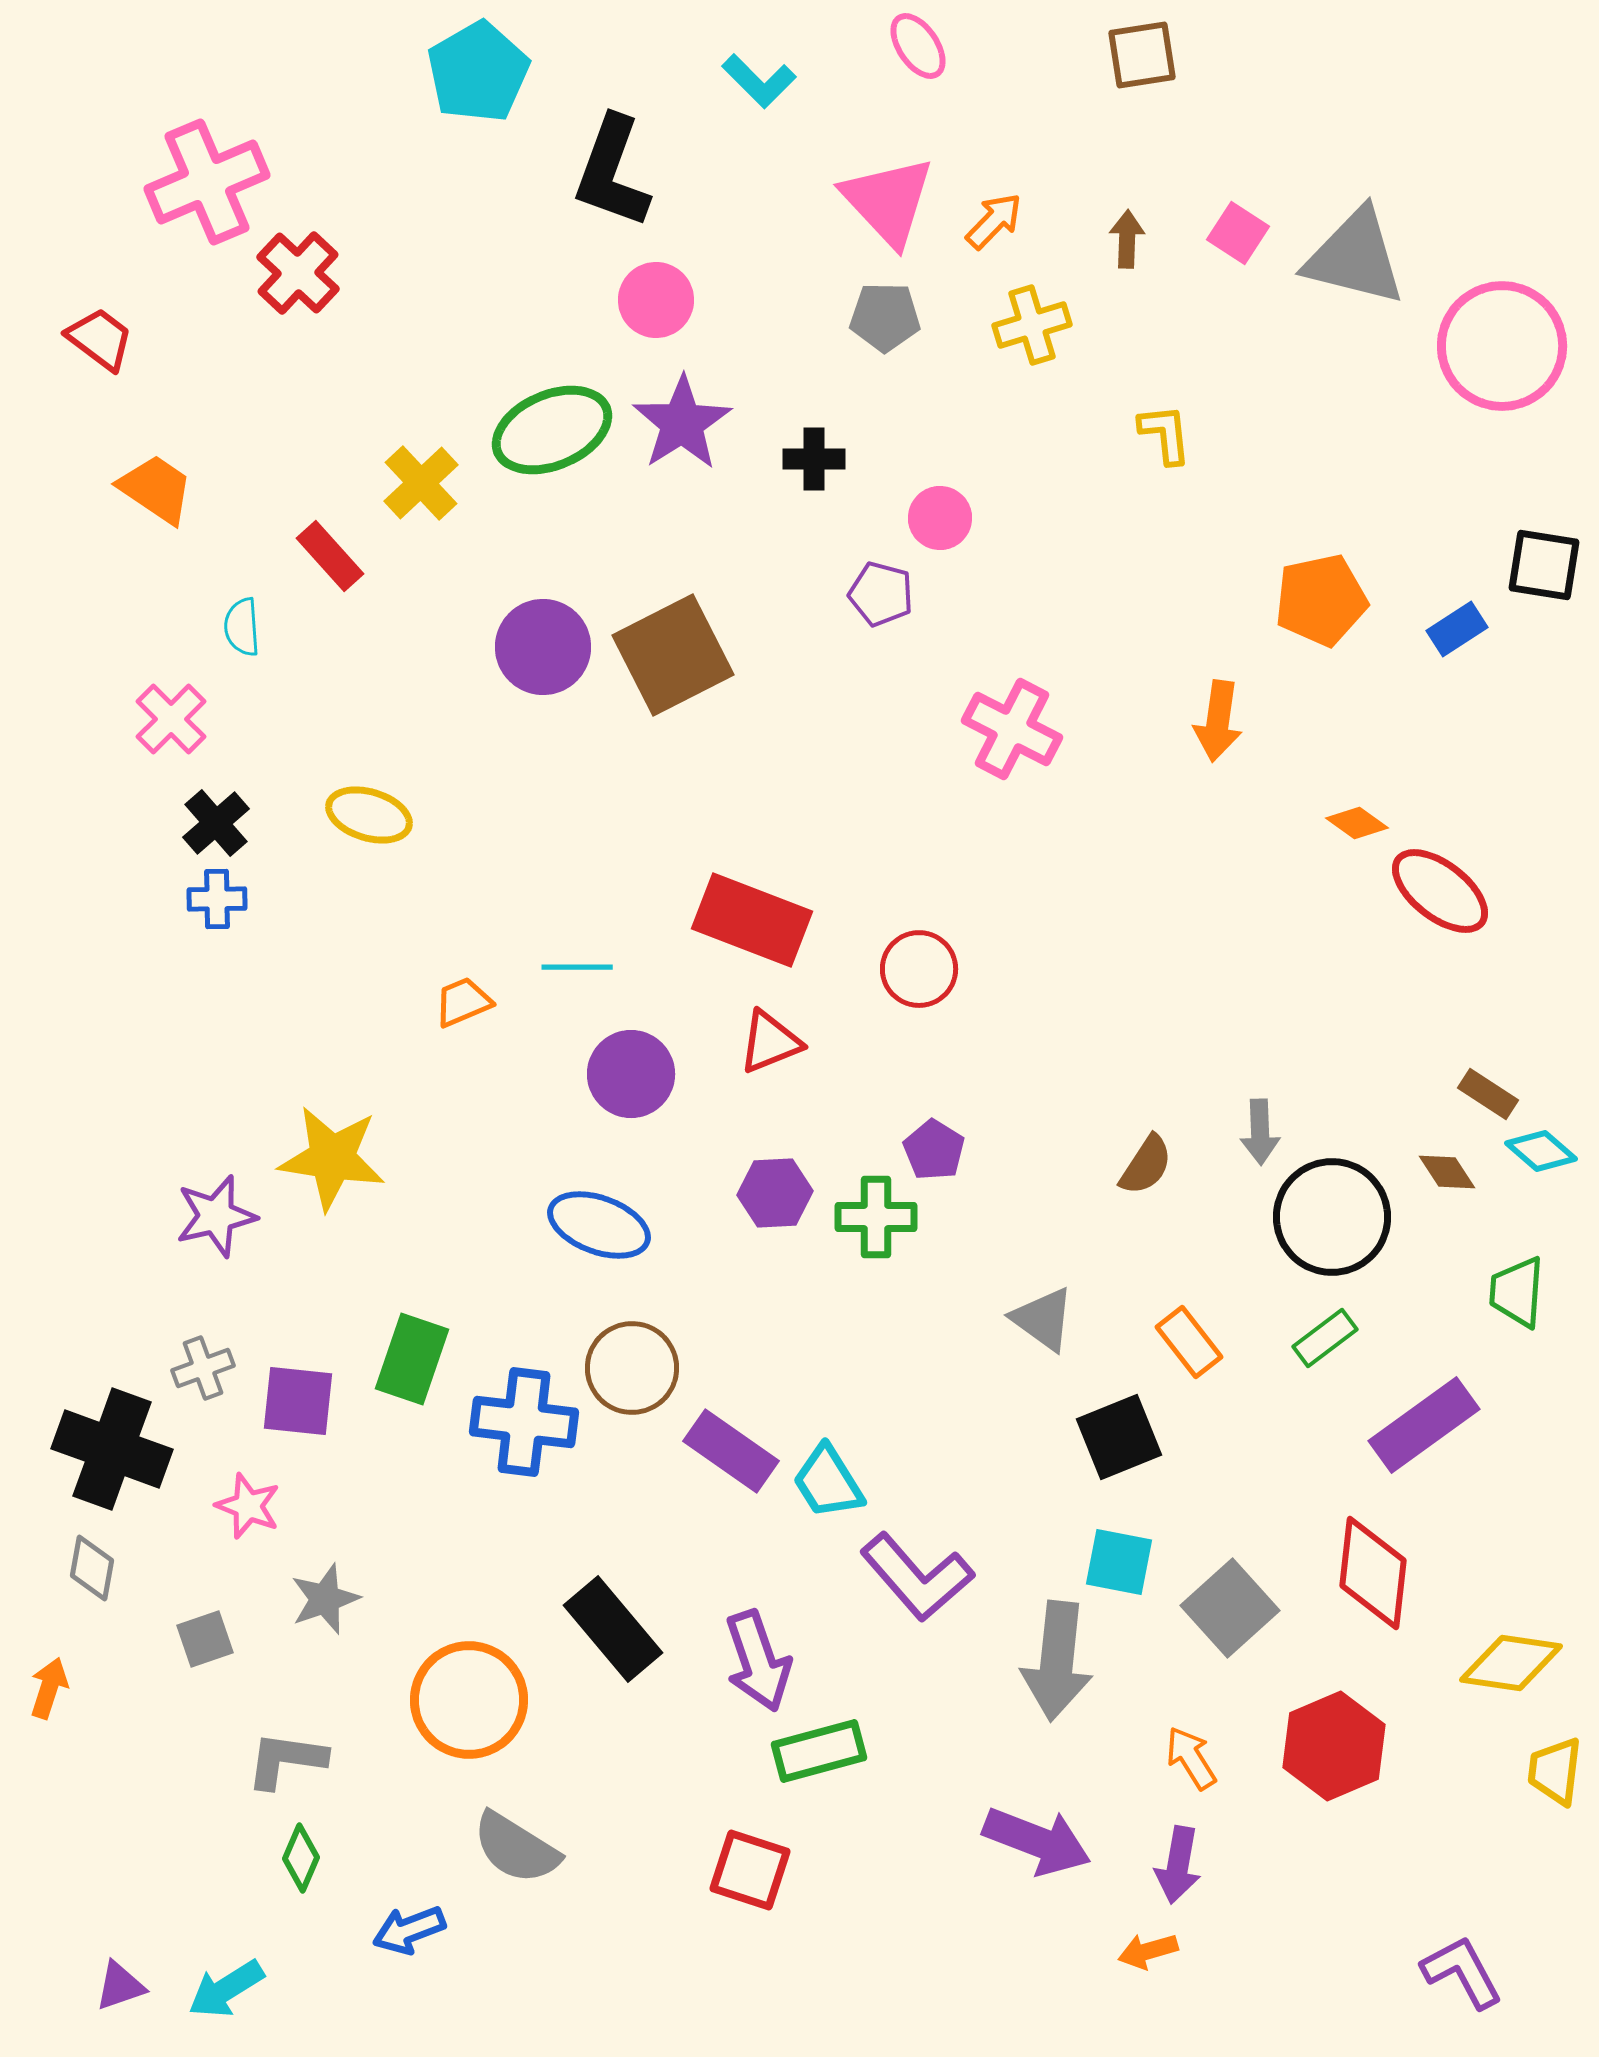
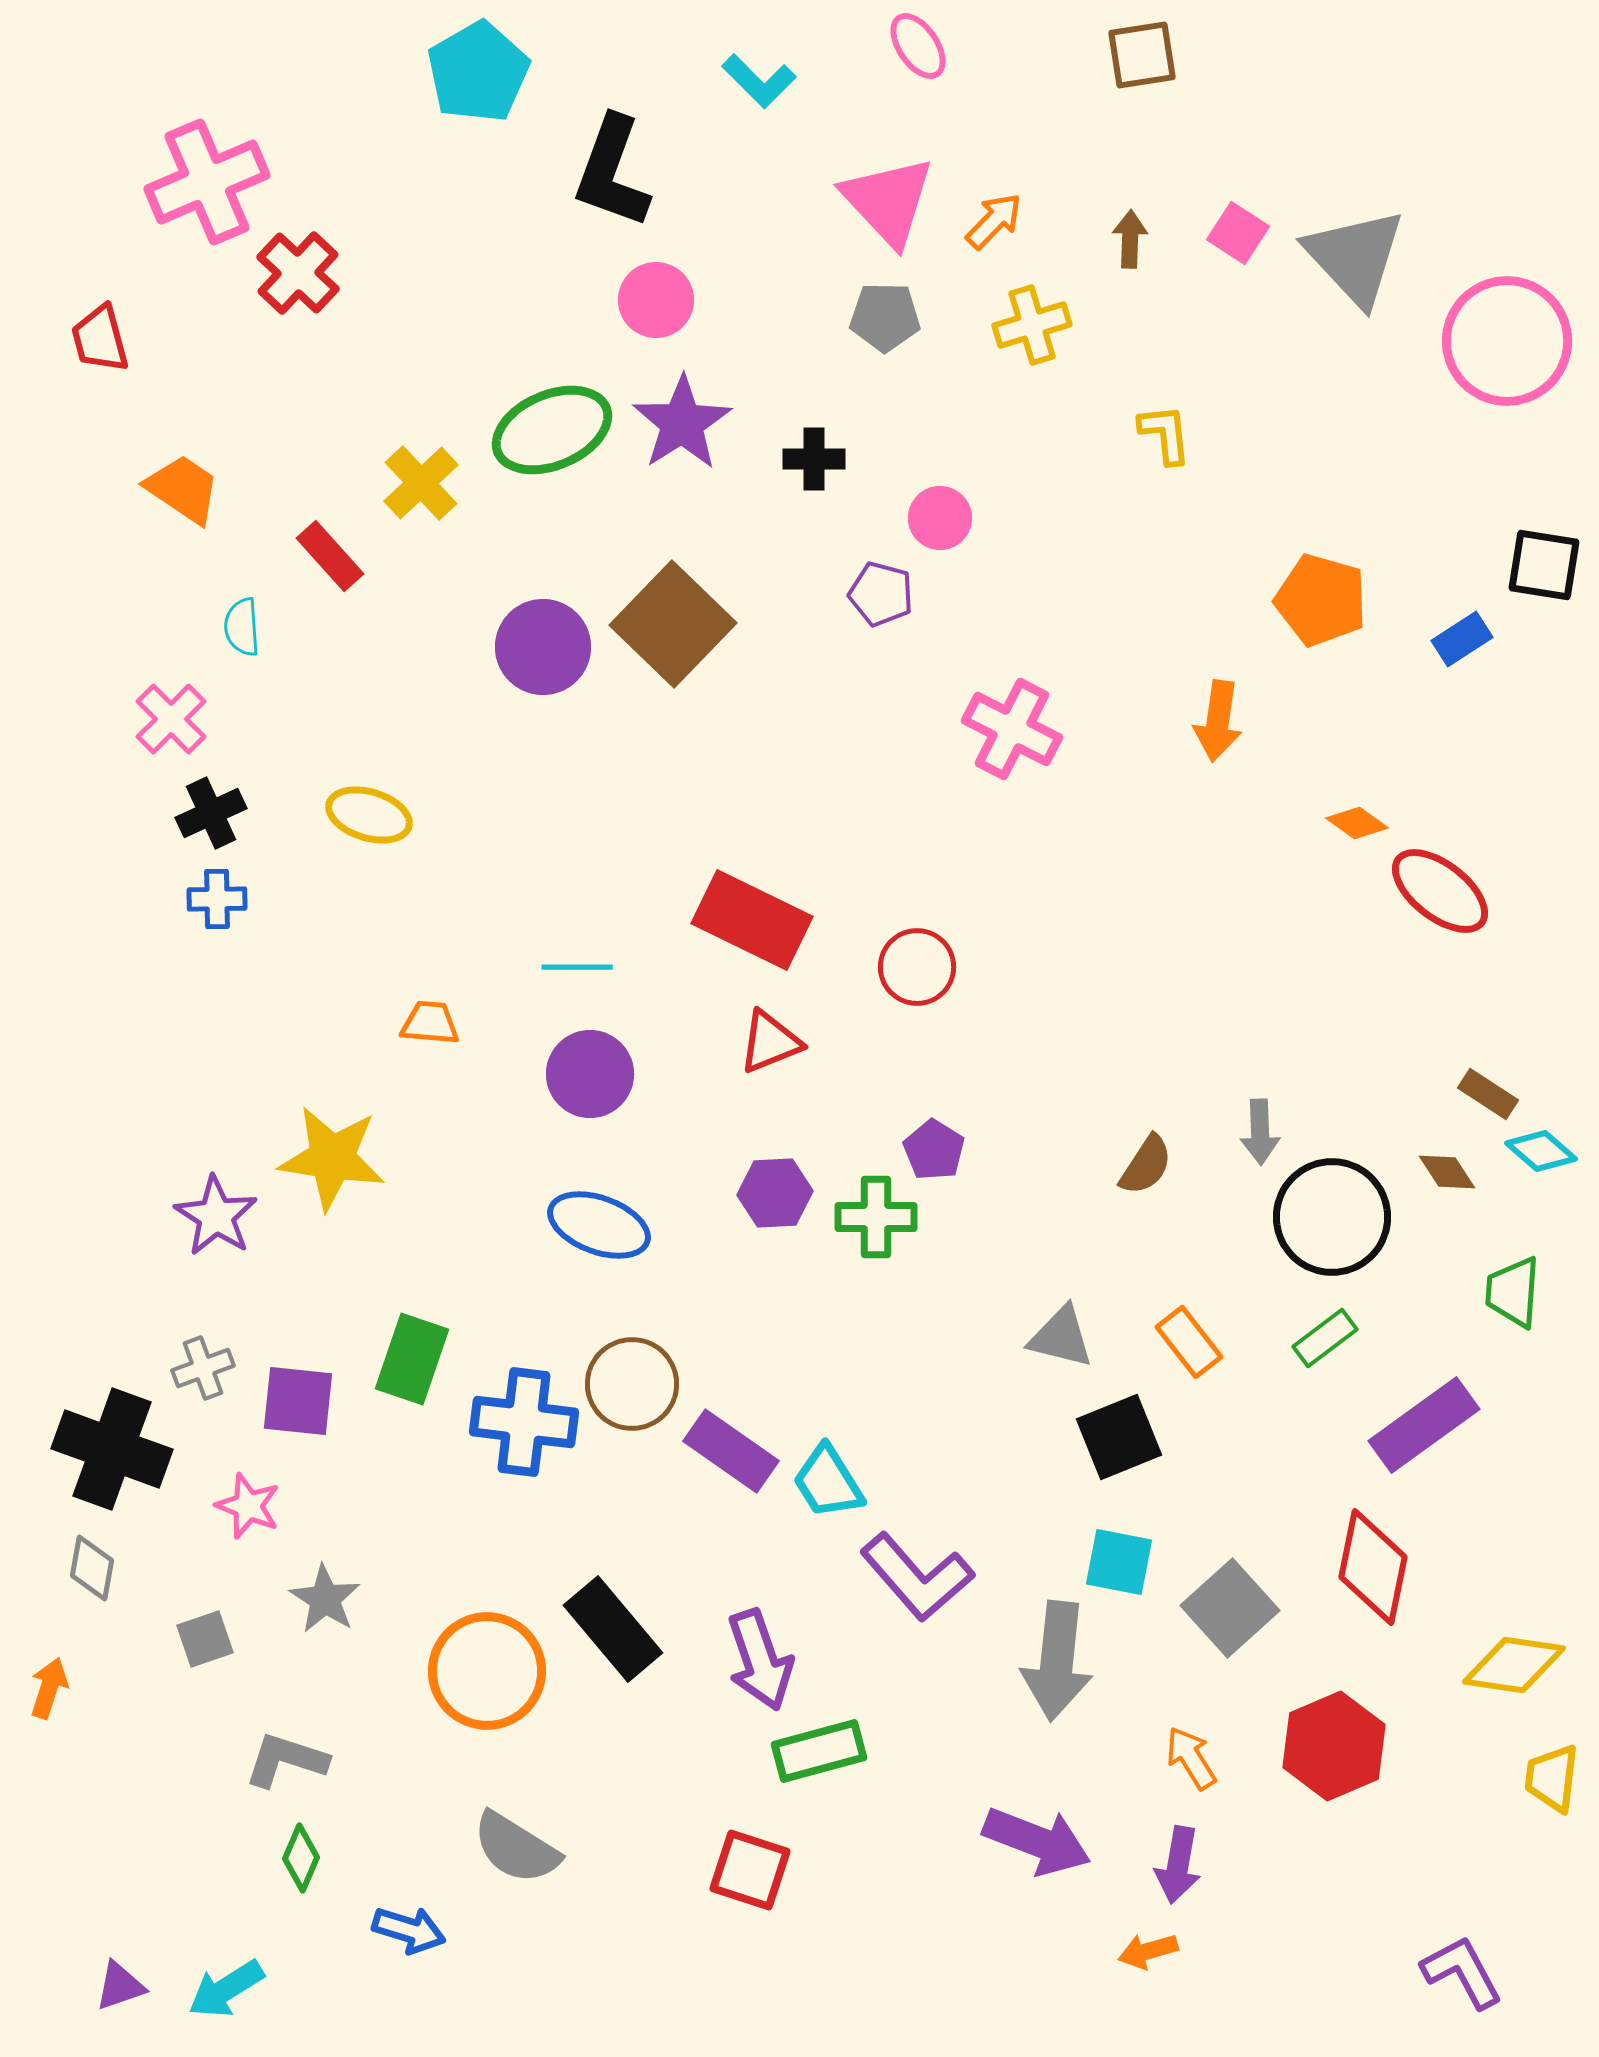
brown arrow at (1127, 239): moved 3 px right
gray triangle at (1355, 257): rotated 33 degrees clockwise
red trapezoid at (100, 339): rotated 142 degrees counterclockwise
pink circle at (1502, 346): moved 5 px right, 5 px up
orange trapezoid at (156, 489): moved 27 px right
orange pentagon at (1321, 600): rotated 28 degrees clockwise
blue rectangle at (1457, 629): moved 5 px right, 10 px down
brown square at (673, 655): moved 31 px up; rotated 19 degrees counterclockwise
black cross at (216, 823): moved 5 px left, 10 px up; rotated 16 degrees clockwise
red rectangle at (752, 920): rotated 5 degrees clockwise
red circle at (919, 969): moved 2 px left, 2 px up
orange trapezoid at (463, 1002): moved 33 px left, 21 px down; rotated 28 degrees clockwise
purple circle at (631, 1074): moved 41 px left
purple star at (216, 1216): rotated 26 degrees counterclockwise
green trapezoid at (1517, 1292): moved 4 px left
gray triangle at (1043, 1319): moved 18 px right, 18 px down; rotated 22 degrees counterclockwise
brown circle at (632, 1368): moved 16 px down
red diamond at (1373, 1573): moved 6 px up; rotated 5 degrees clockwise
gray star at (325, 1599): rotated 20 degrees counterclockwise
purple arrow at (758, 1661): moved 2 px right, 1 px up
yellow diamond at (1511, 1663): moved 3 px right, 2 px down
orange circle at (469, 1700): moved 18 px right, 29 px up
gray L-shape at (286, 1760): rotated 10 degrees clockwise
yellow trapezoid at (1555, 1771): moved 3 px left, 7 px down
blue arrow at (409, 1930): rotated 142 degrees counterclockwise
